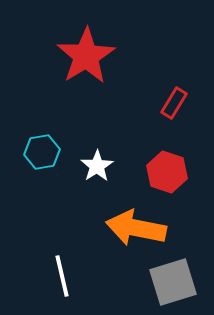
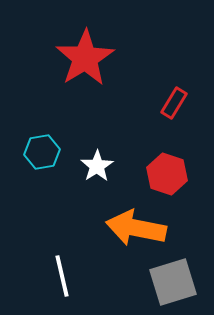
red star: moved 1 px left, 2 px down
red hexagon: moved 2 px down
